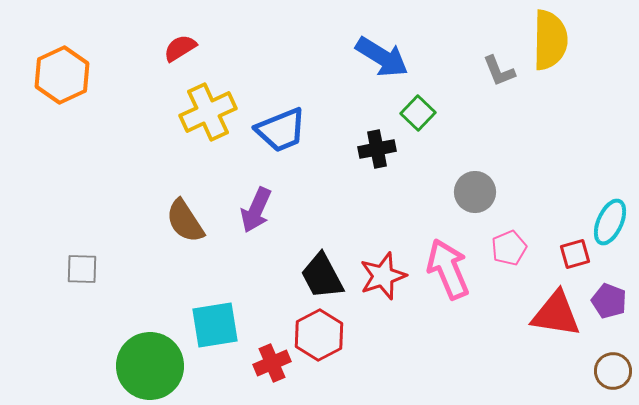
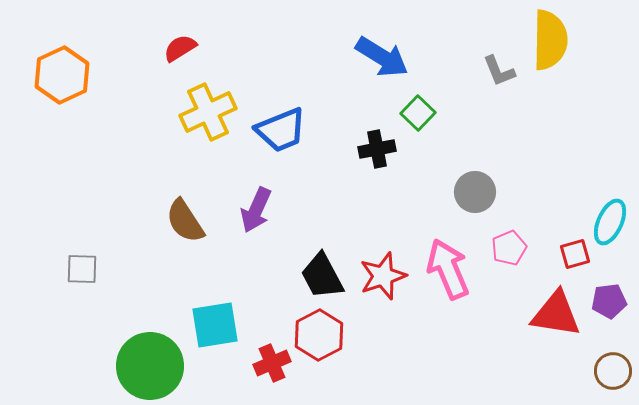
purple pentagon: rotated 28 degrees counterclockwise
